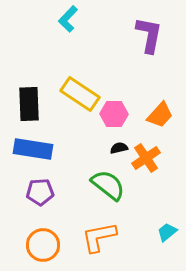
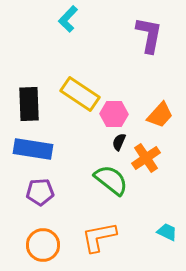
black semicircle: moved 6 px up; rotated 54 degrees counterclockwise
green semicircle: moved 3 px right, 5 px up
cyan trapezoid: rotated 65 degrees clockwise
